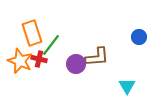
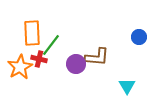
orange rectangle: rotated 15 degrees clockwise
brown L-shape: rotated 10 degrees clockwise
orange star: moved 6 px down; rotated 20 degrees clockwise
